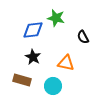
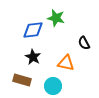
black semicircle: moved 1 px right, 6 px down
